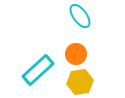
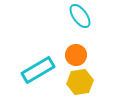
orange circle: moved 1 px down
cyan rectangle: rotated 12 degrees clockwise
